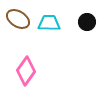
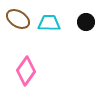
black circle: moved 1 px left
